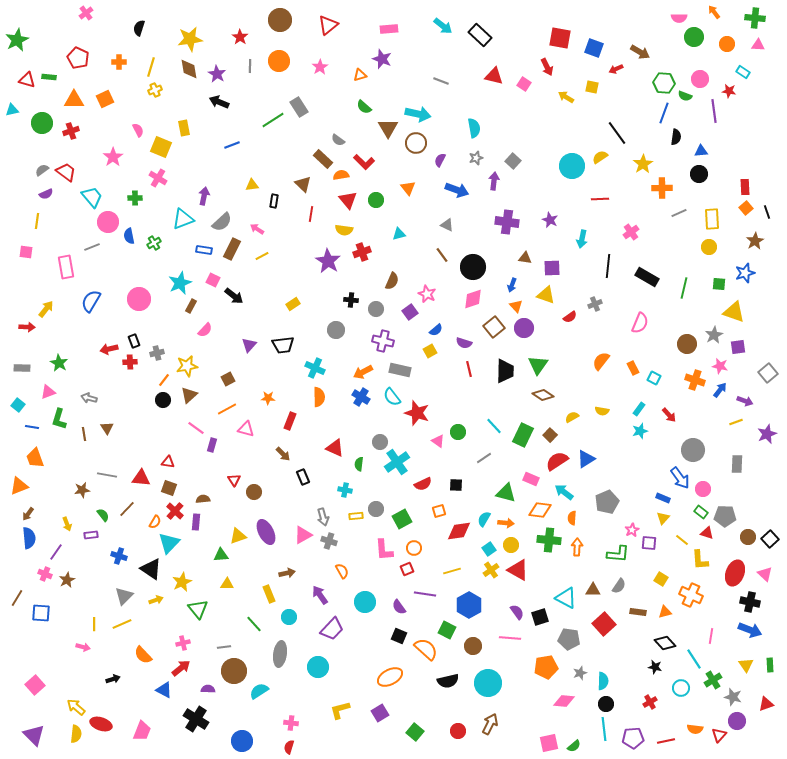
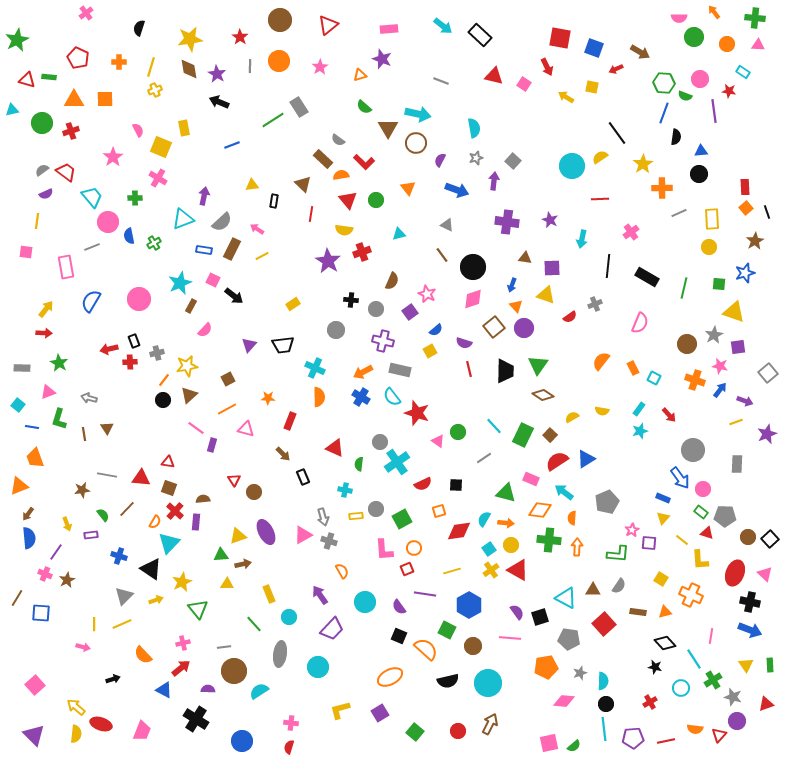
orange square at (105, 99): rotated 24 degrees clockwise
red arrow at (27, 327): moved 17 px right, 6 px down
brown arrow at (287, 573): moved 44 px left, 9 px up
